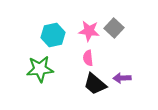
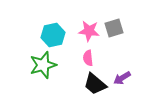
gray square: rotated 30 degrees clockwise
green star: moved 3 px right, 4 px up; rotated 12 degrees counterclockwise
purple arrow: rotated 30 degrees counterclockwise
